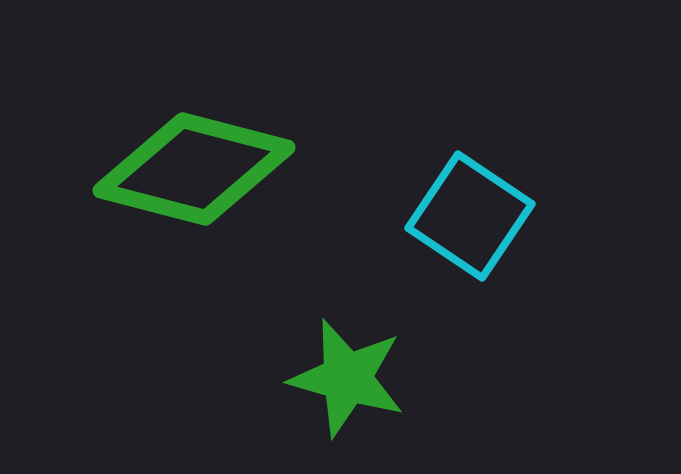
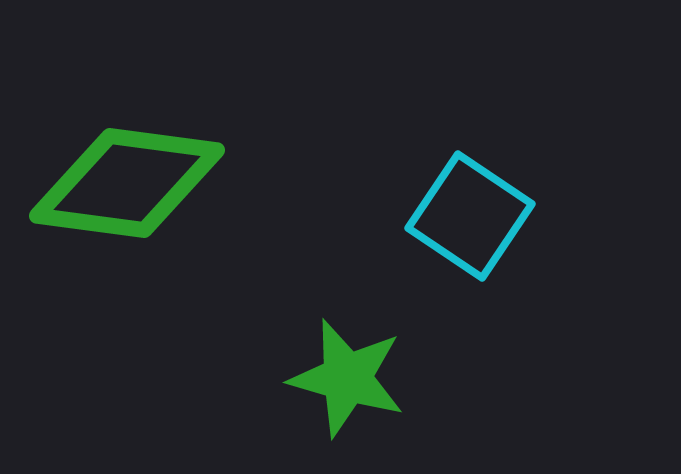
green diamond: moved 67 px left, 14 px down; rotated 7 degrees counterclockwise
